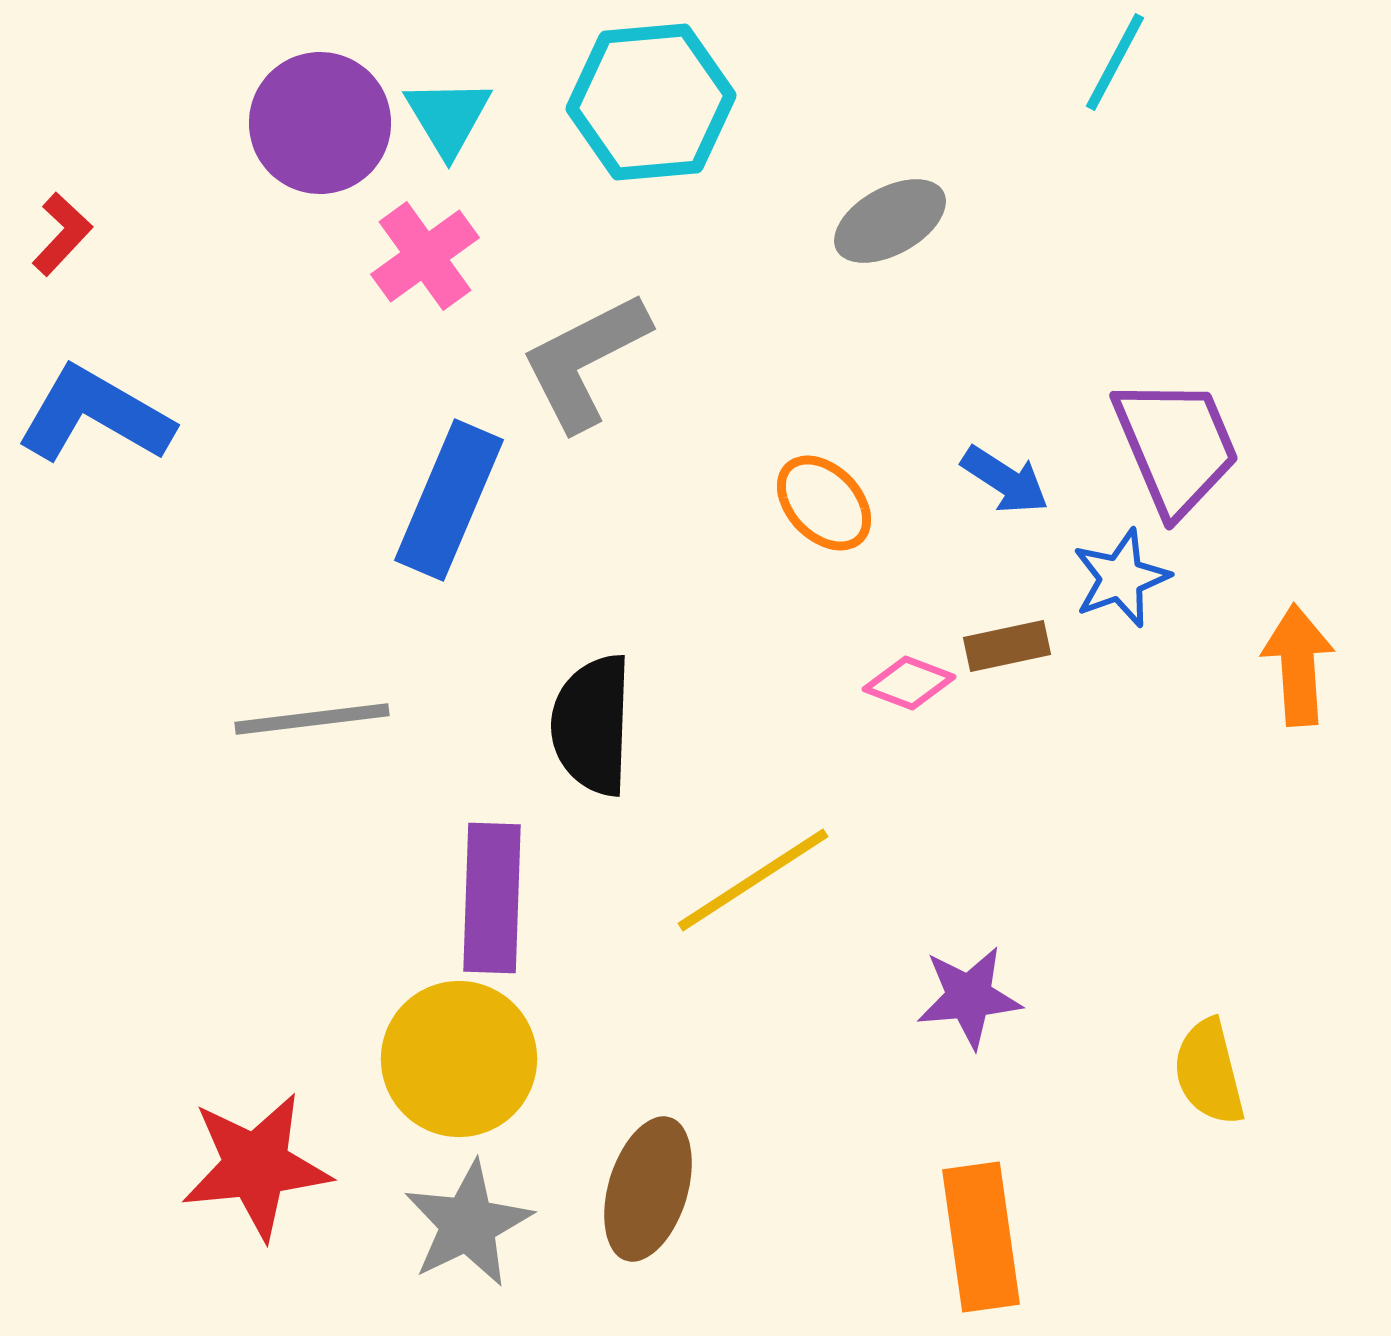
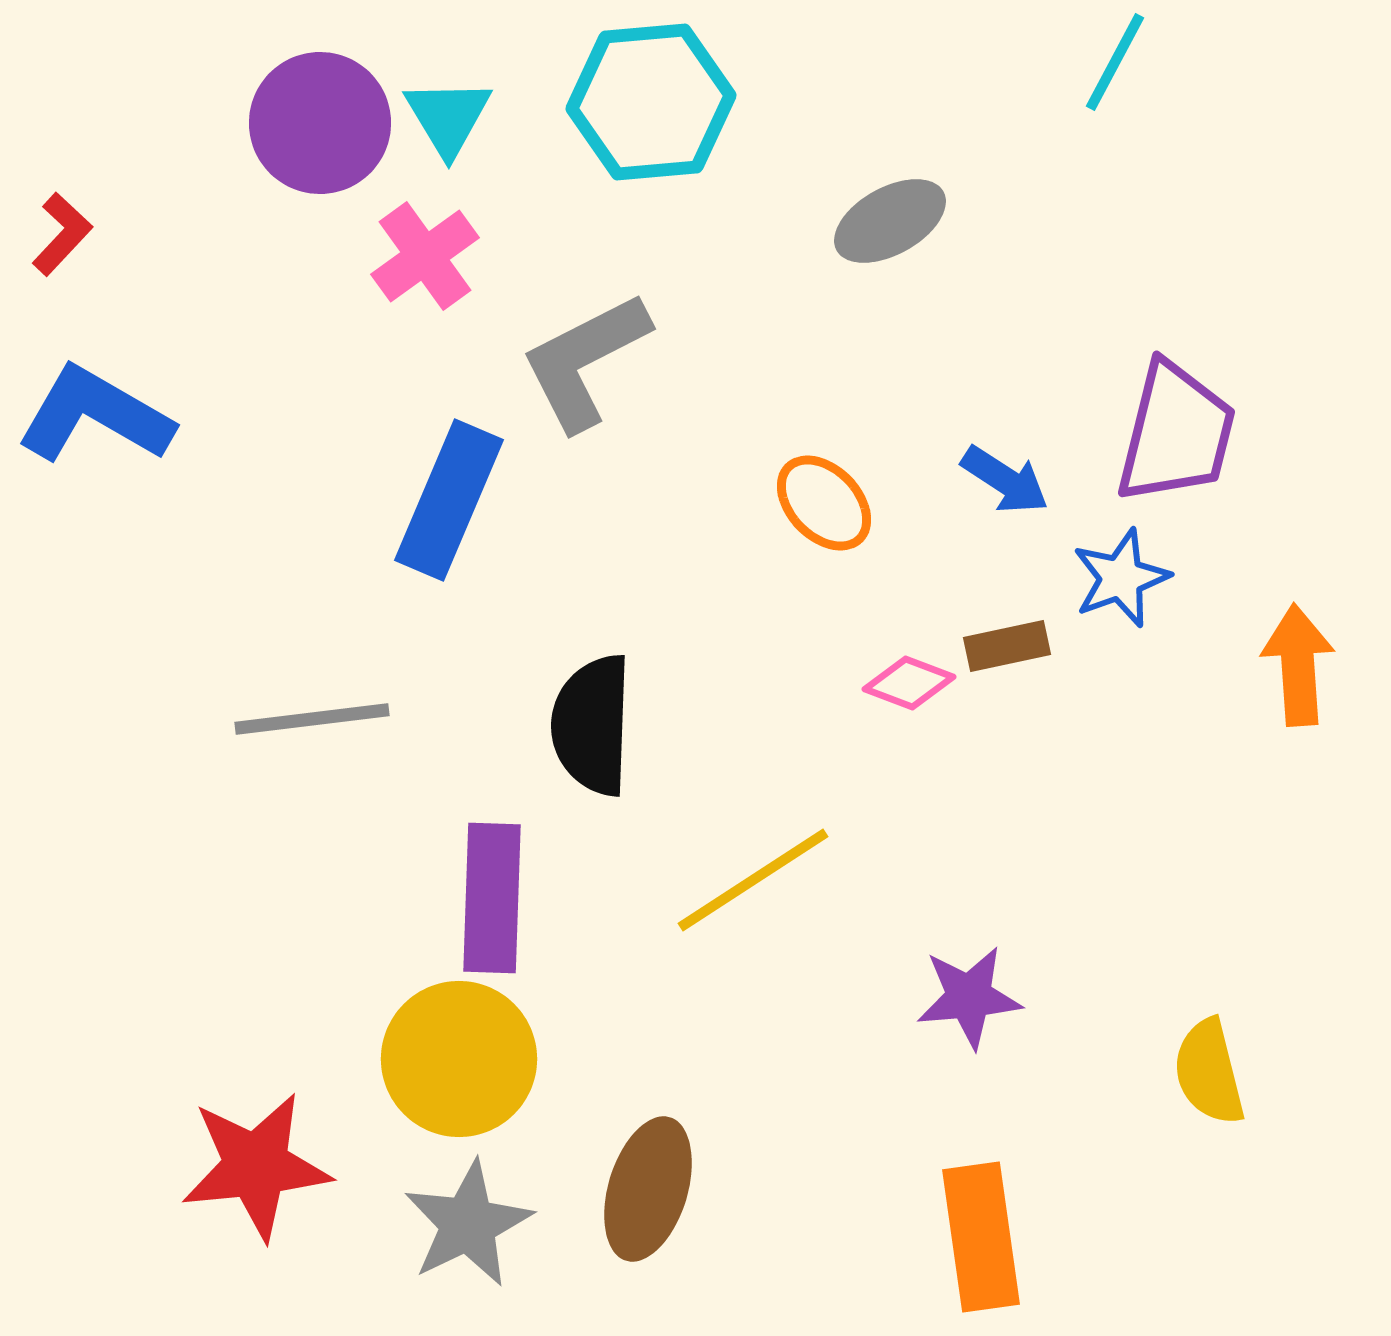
purple trapezoid: moved 13 px up; rotated 37 degrees clockwise
